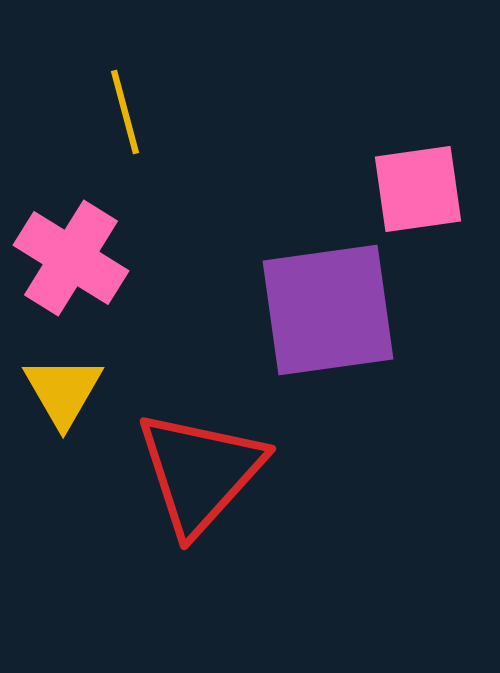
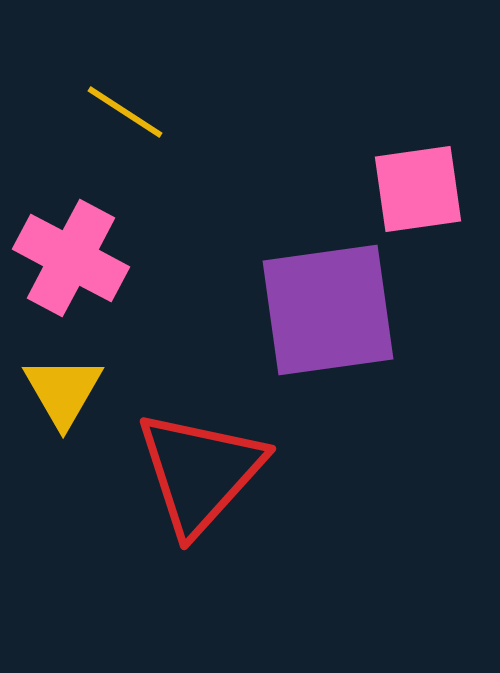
yellow line: rotated 42 degrees counterclockwise
pink cross: rotated 4 degrees counterclockwise
